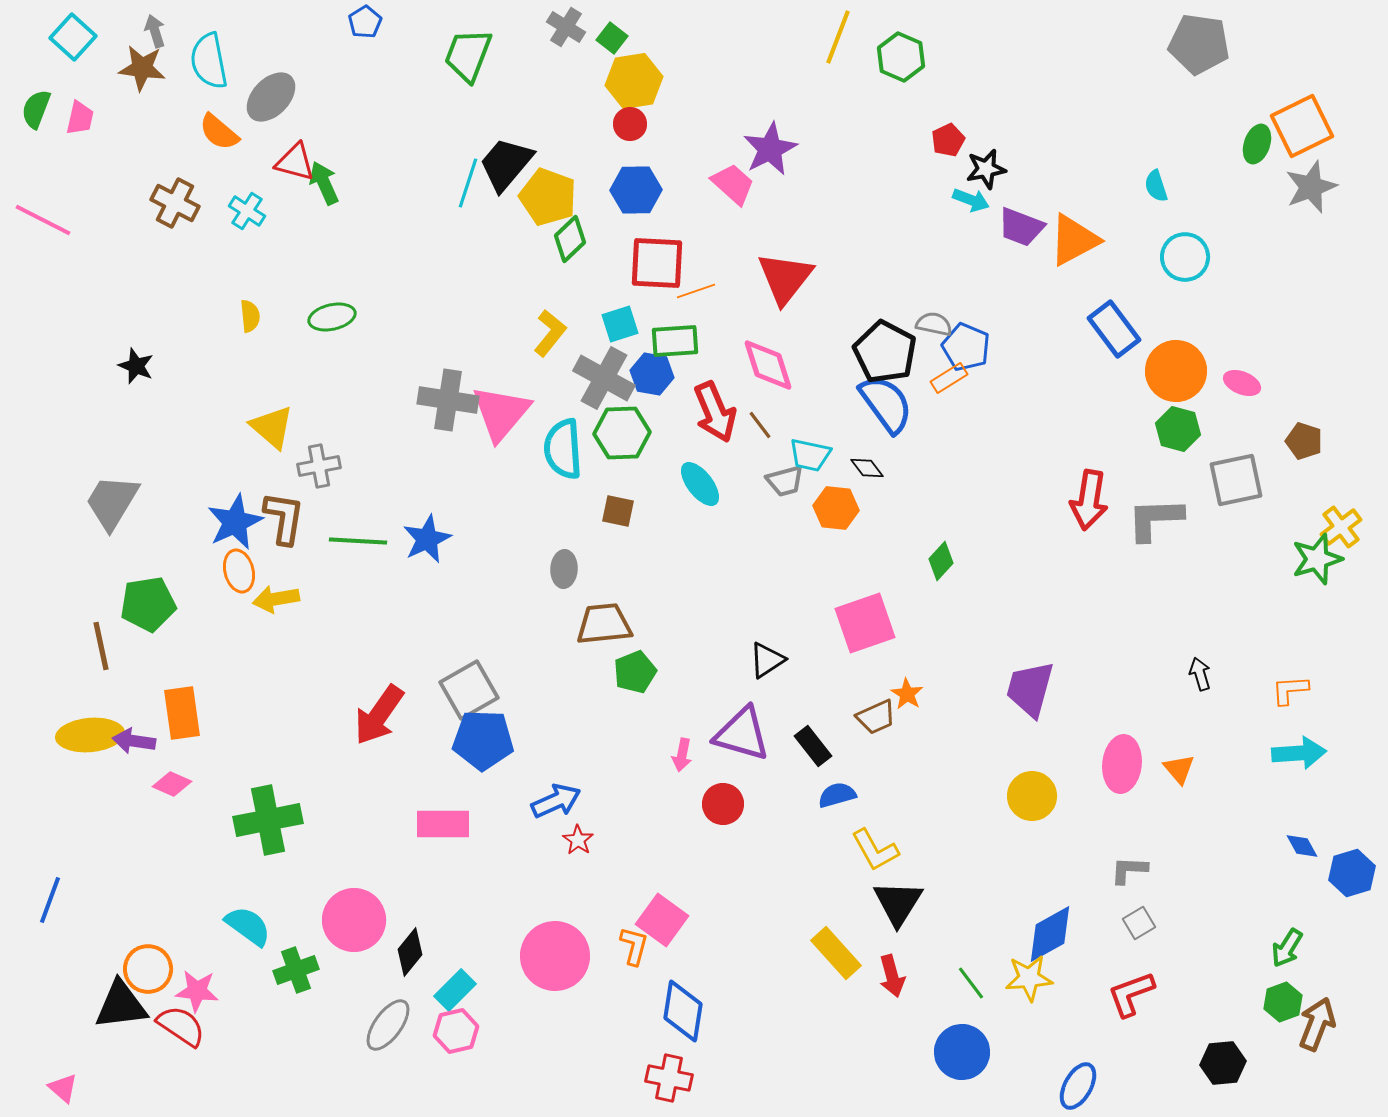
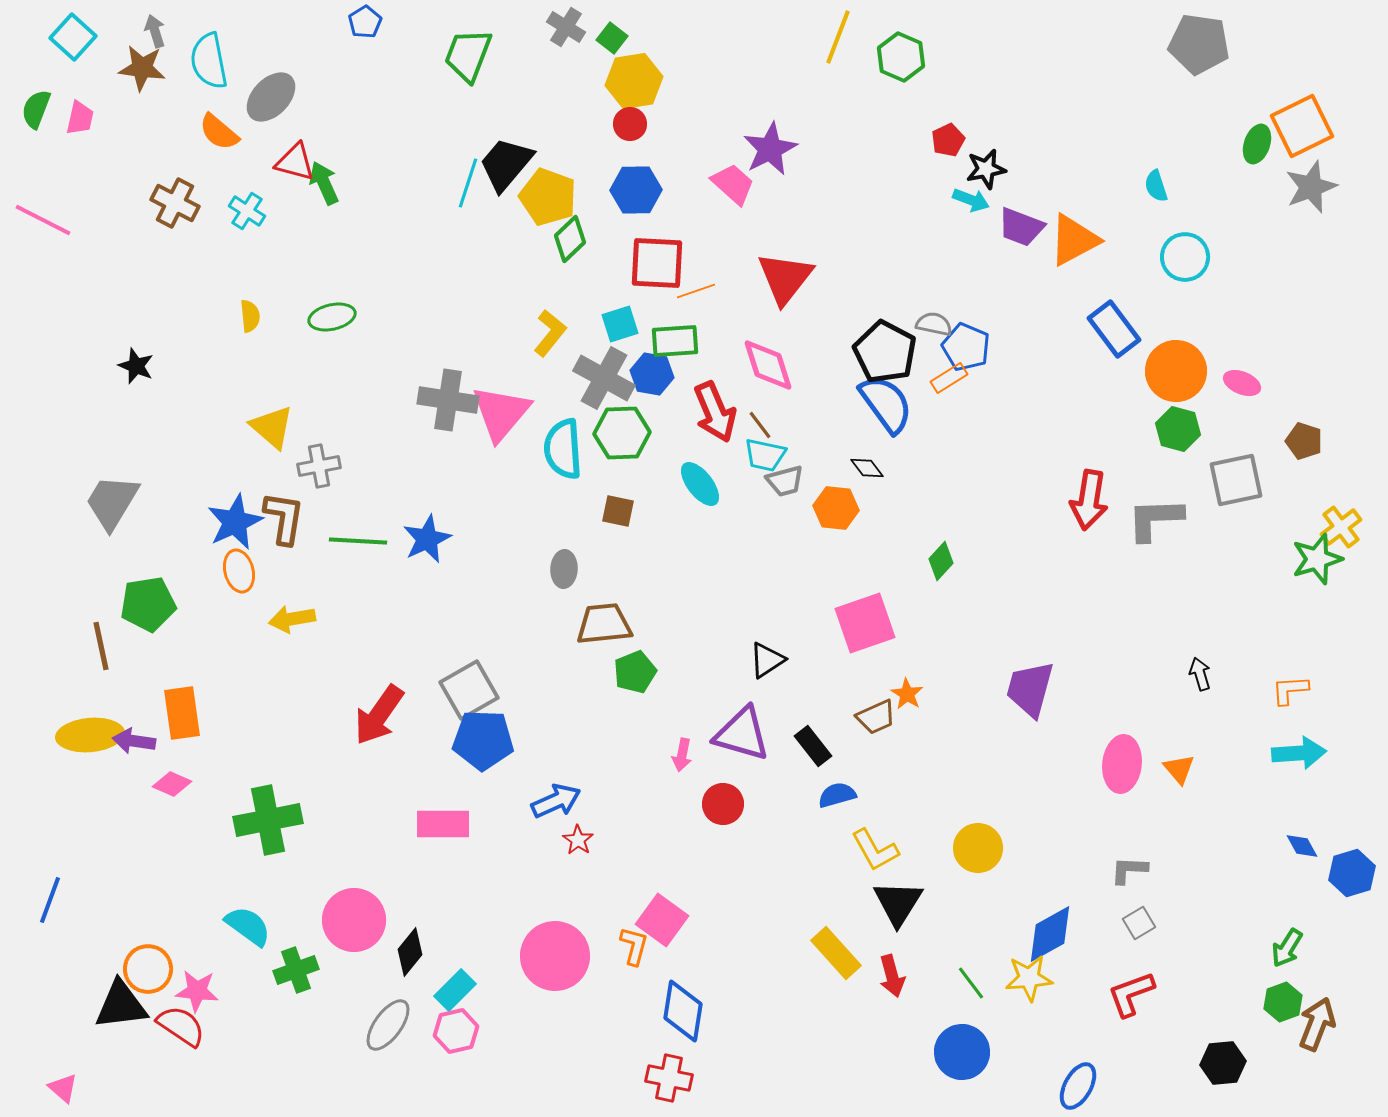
cyan trapezoid at (810, 455): moved 45 px left
yellow arrow at (276, 599): moved 16 px right, 20 px down
yellow circle at (1032, 796): moved 54 px left, 52 px down
